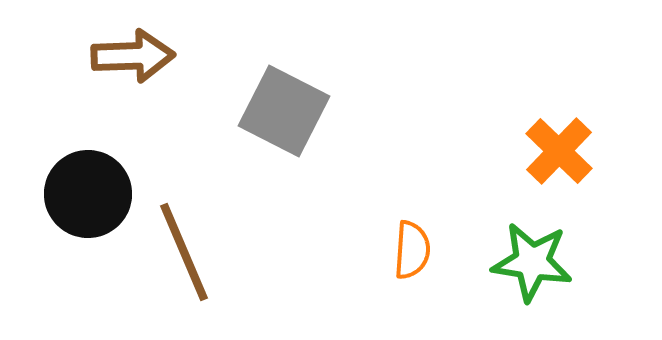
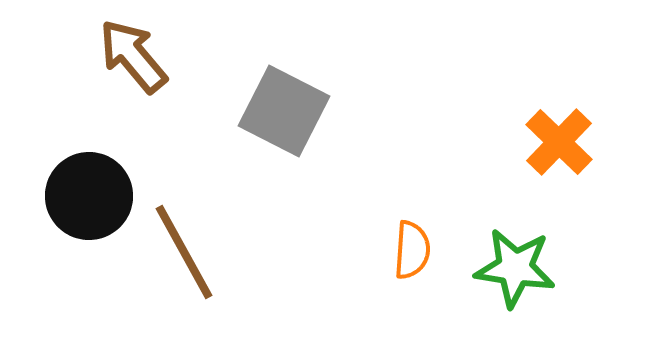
brown arrow: rotated 128 degrees counterclockwise
orange cross: moved 9 px up
black circle: moved 1 px right, 2 px down
brown line: rotated 6 degrees counterclockwise
green star: moved 17 px left, 6 px down
